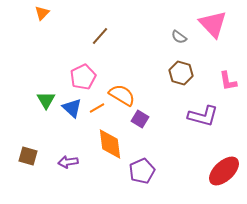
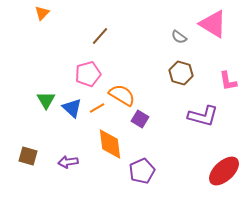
pink triangle: rotated 16 degrees counterclockwise
pink pentagon: moved 5 px right, 3 px up; rotated 10 degrees clockwise
